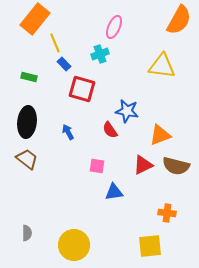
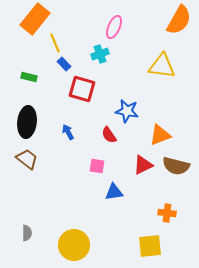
red semicircle: moved 1 px left, 5 px down
